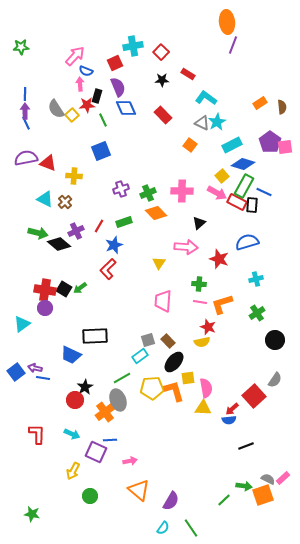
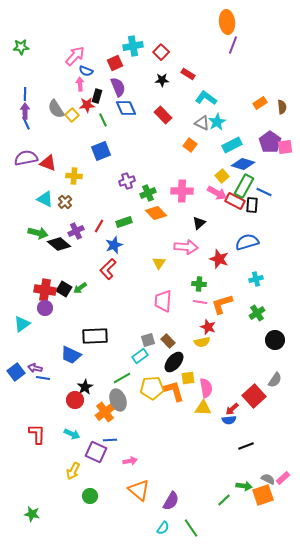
purple cross at (121, 189): moved 6 px right, 8 px up
red rectangle at (237, 202): moved 2 px left, 1 px up
